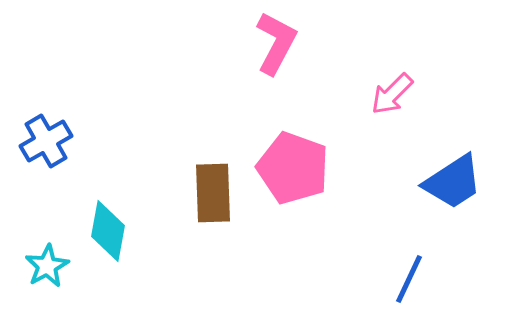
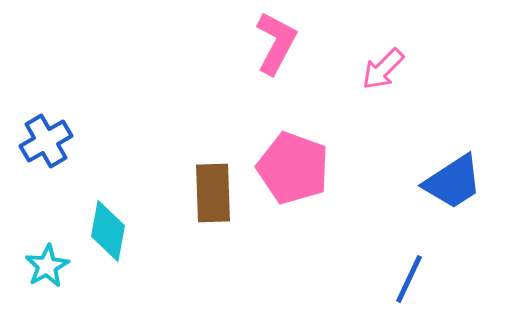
pink arrow: moved 9 px left, 25 px up
